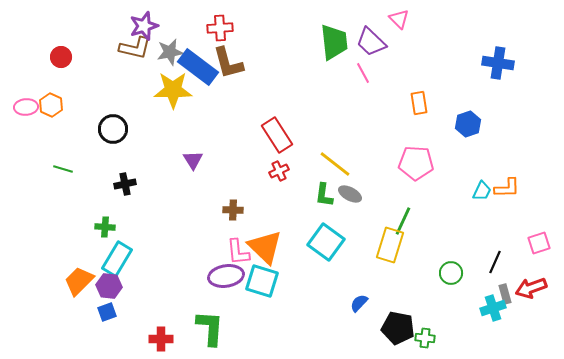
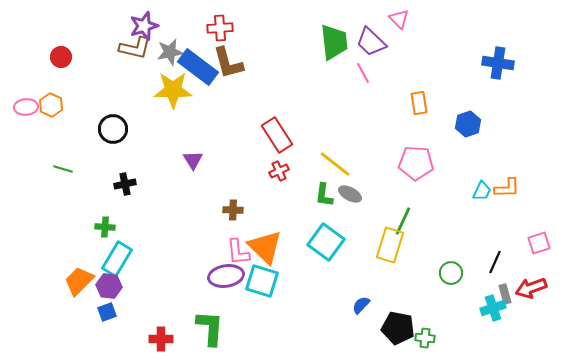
blue semicircle at (359, 303): moved 2 px right, 2 px down
